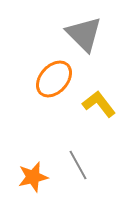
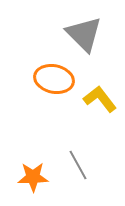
orange ellipse: rotated 60 degrees clockwise
yellow L-shape: moved 1 px right, 5 px up
orange star: rotated 12 degrees clockwise
